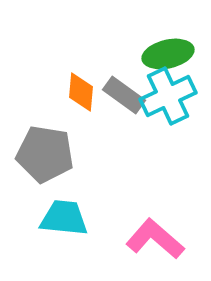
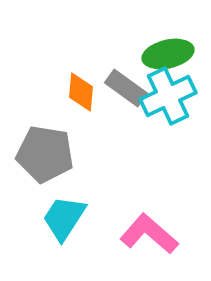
gray rectangle: moved 2 px right, 7 px up
cyan trapezoid: rotated 63 degrees counterclockwise
pink L-shape: moved 6 px left, 5 px up
